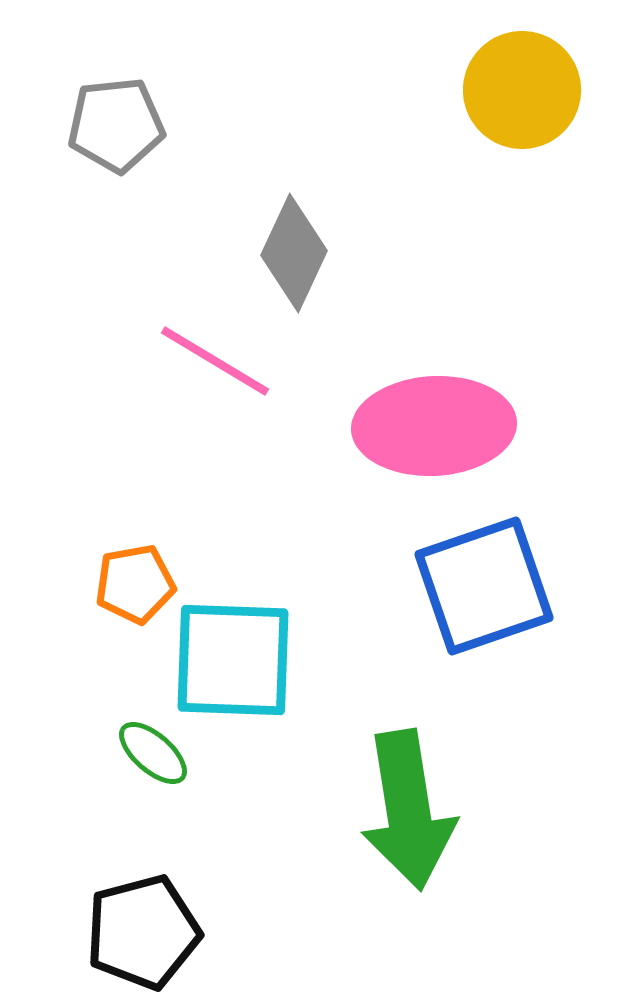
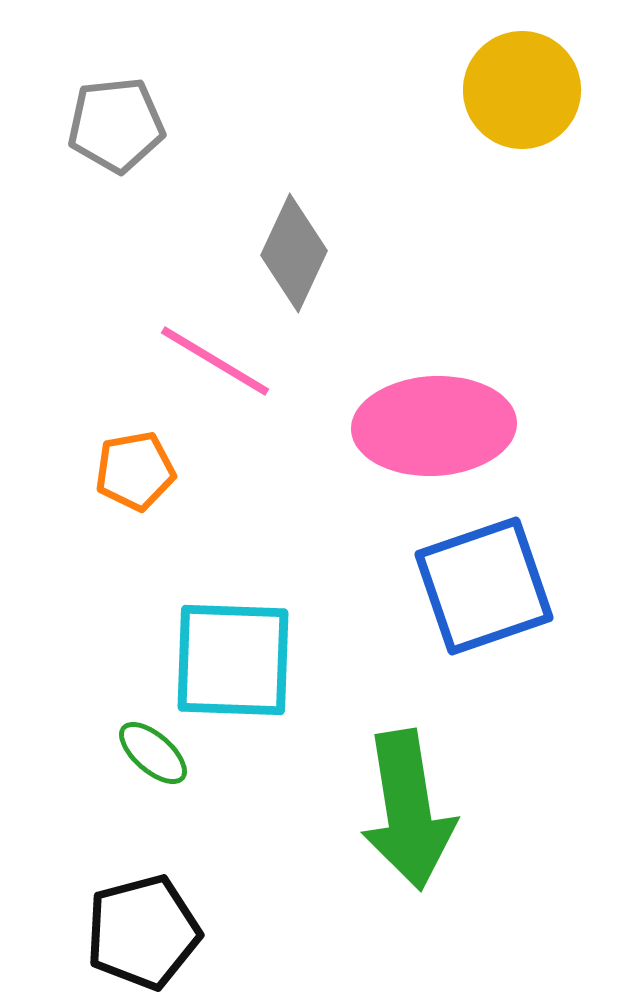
orange pentagon: moved 113 px up
